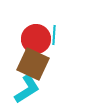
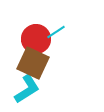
cyan line: moved 2 px right, 3 px up; rotated 54 degrees clockwise
brown square: moved 1 px up
